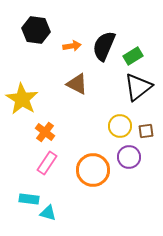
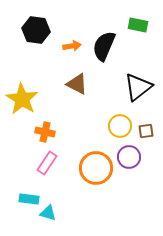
green rectangle: moved 5 px right, 31 px up; rotated 42 degrees clockwise
orange cross: rotated 24 degrees counterclockwise
orange circle: moved 3 px right, 2 px up
